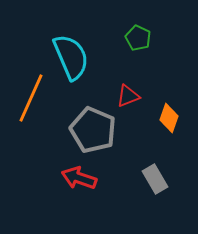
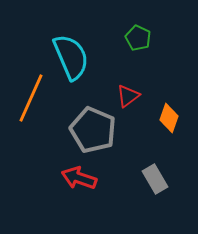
red triangle: rotated 15 degrees counterclockwise
